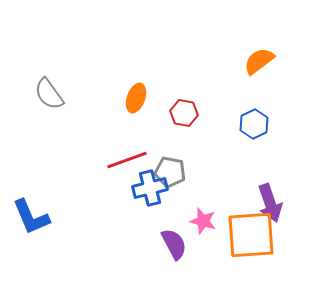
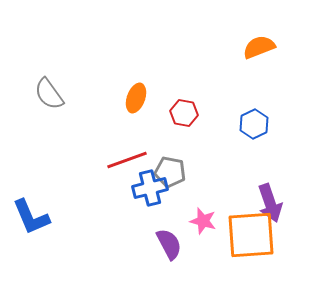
orange semicircle: moved 14 px up; rotated 16 degrees clockwise
purple semicircle: moved 5 px left
